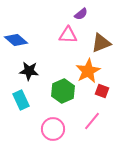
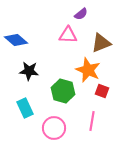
orange star: moved 1 px up; rotated 20 degrees counterclockwise
green hexagon: rotated 20 degrees counterclockwise
cyan rectangle: moved 4 px right, 8 px down
pink line: rotated 30 degrees counterclockwise
pink circle: moved 1 px right, 1 px up
